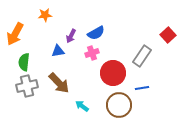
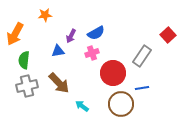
green semicircle: moved 2 px up
brown circle: moved 2 px right, 1 px up
